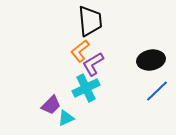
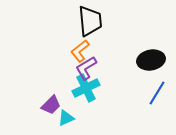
purple L-shape: moved 7 px left, 4 px down
blue line: moved 2 px down; rotated 15 degrees counterclockwise
